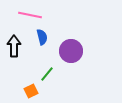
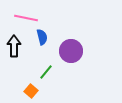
pink line: moved 4 px left, 3 px down
green line: moved 1 px left, 2 px up
orange square: rotated 24 degrees counterclockwise
